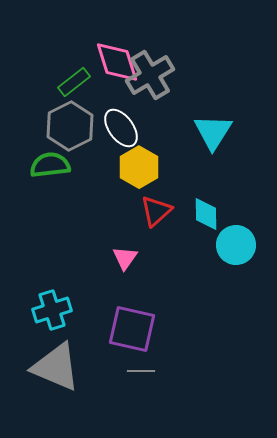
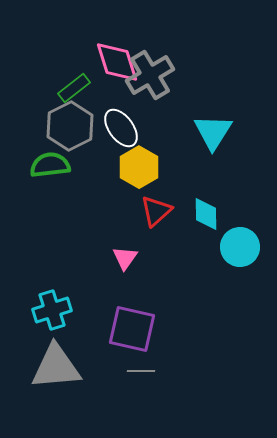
green rectangle: moved 6 px down
cyan circle: moved 4 px right, 2 px down
gray triangle: rotated 28 degrees counterclockwise
